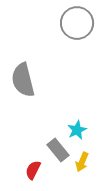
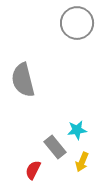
cyan star: rotated 18 degrees clockwise
gray rectangle: moved 3 px left, 3 px up
